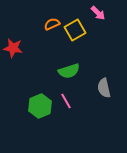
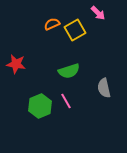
red star: moved 3 px right, 16 px down
